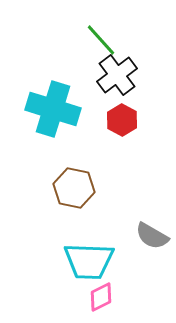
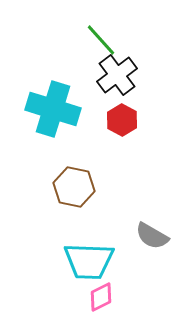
brown hexagon: moved 1 px up
